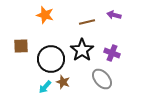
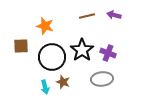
orange star: moved 11 px down
brown line: moved 6 px up
purple cross: moved 4 px left
black circle: moved 1 px right, 2 px up
gray ellipse: rotated 55 degrees counterclockwise
cyan arrow: rotated 56 degrees counterclockwise
